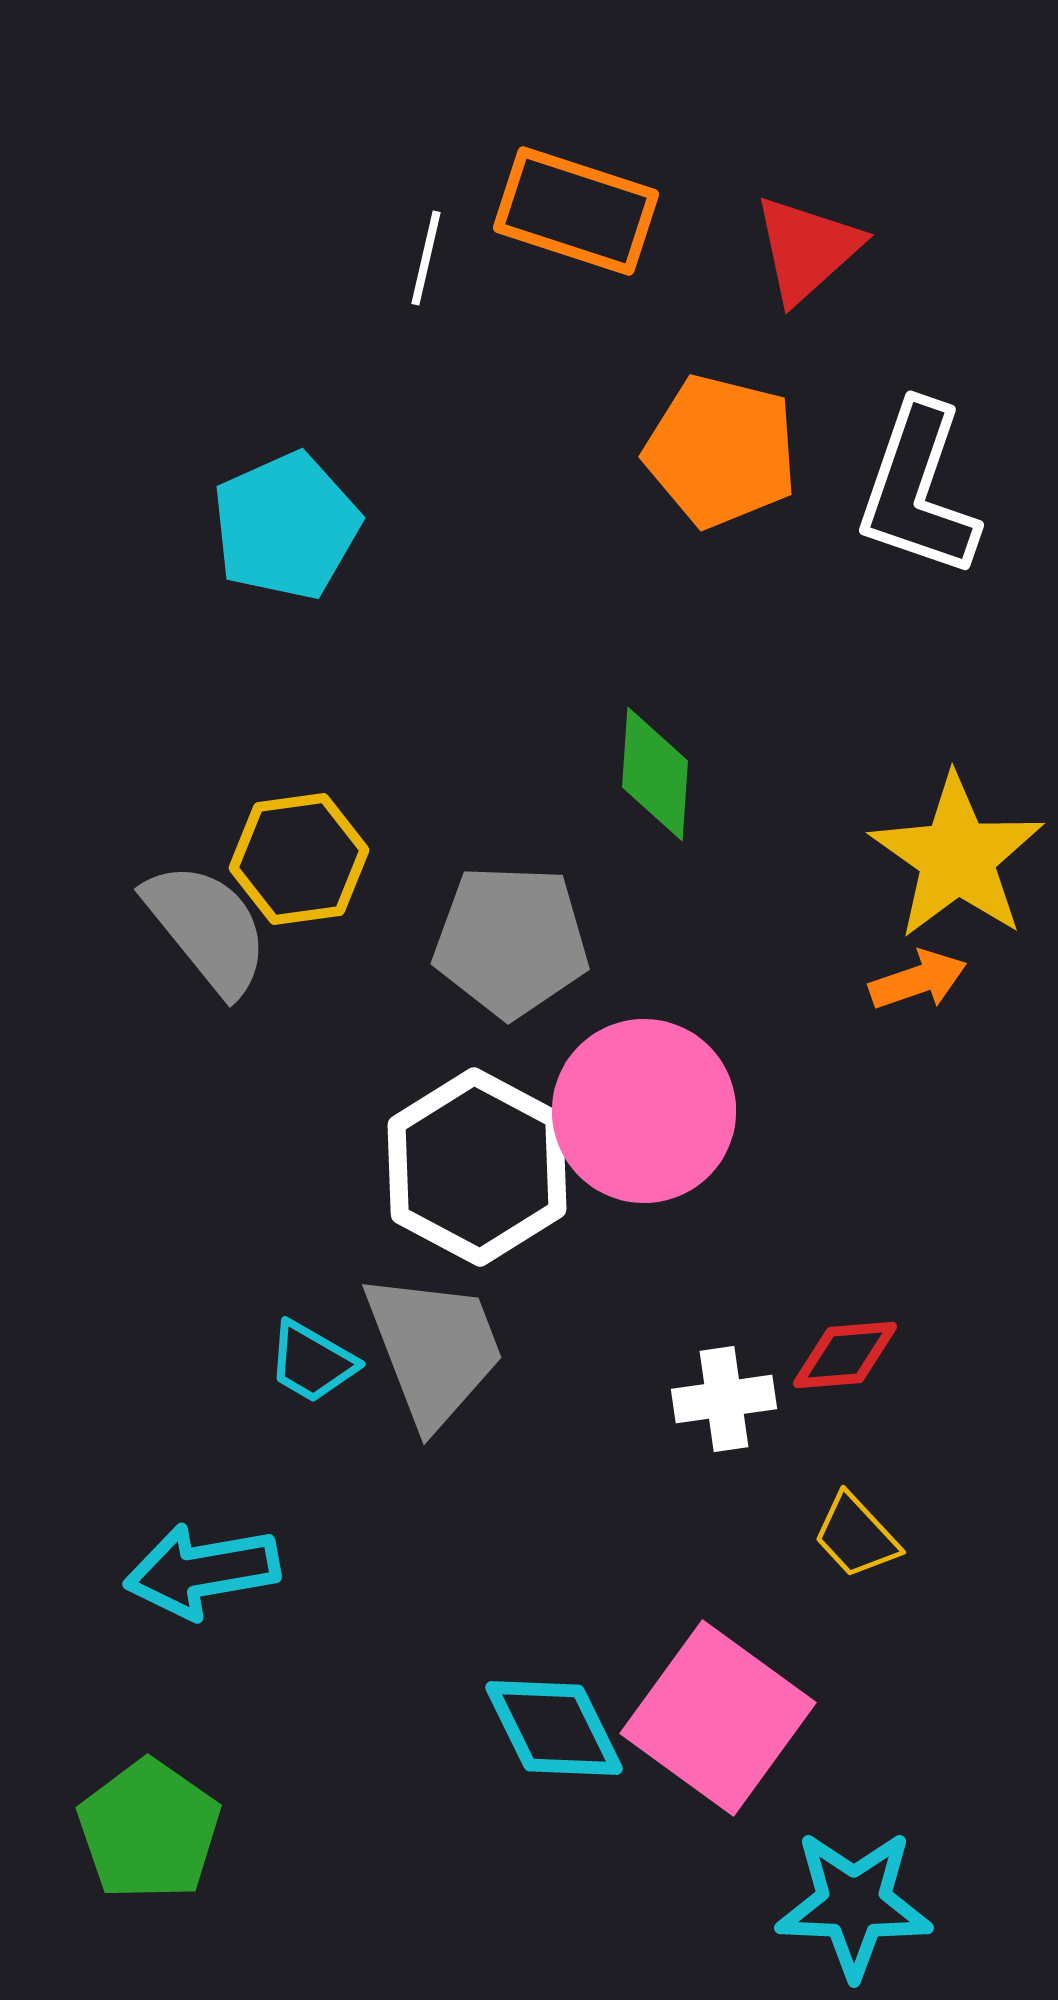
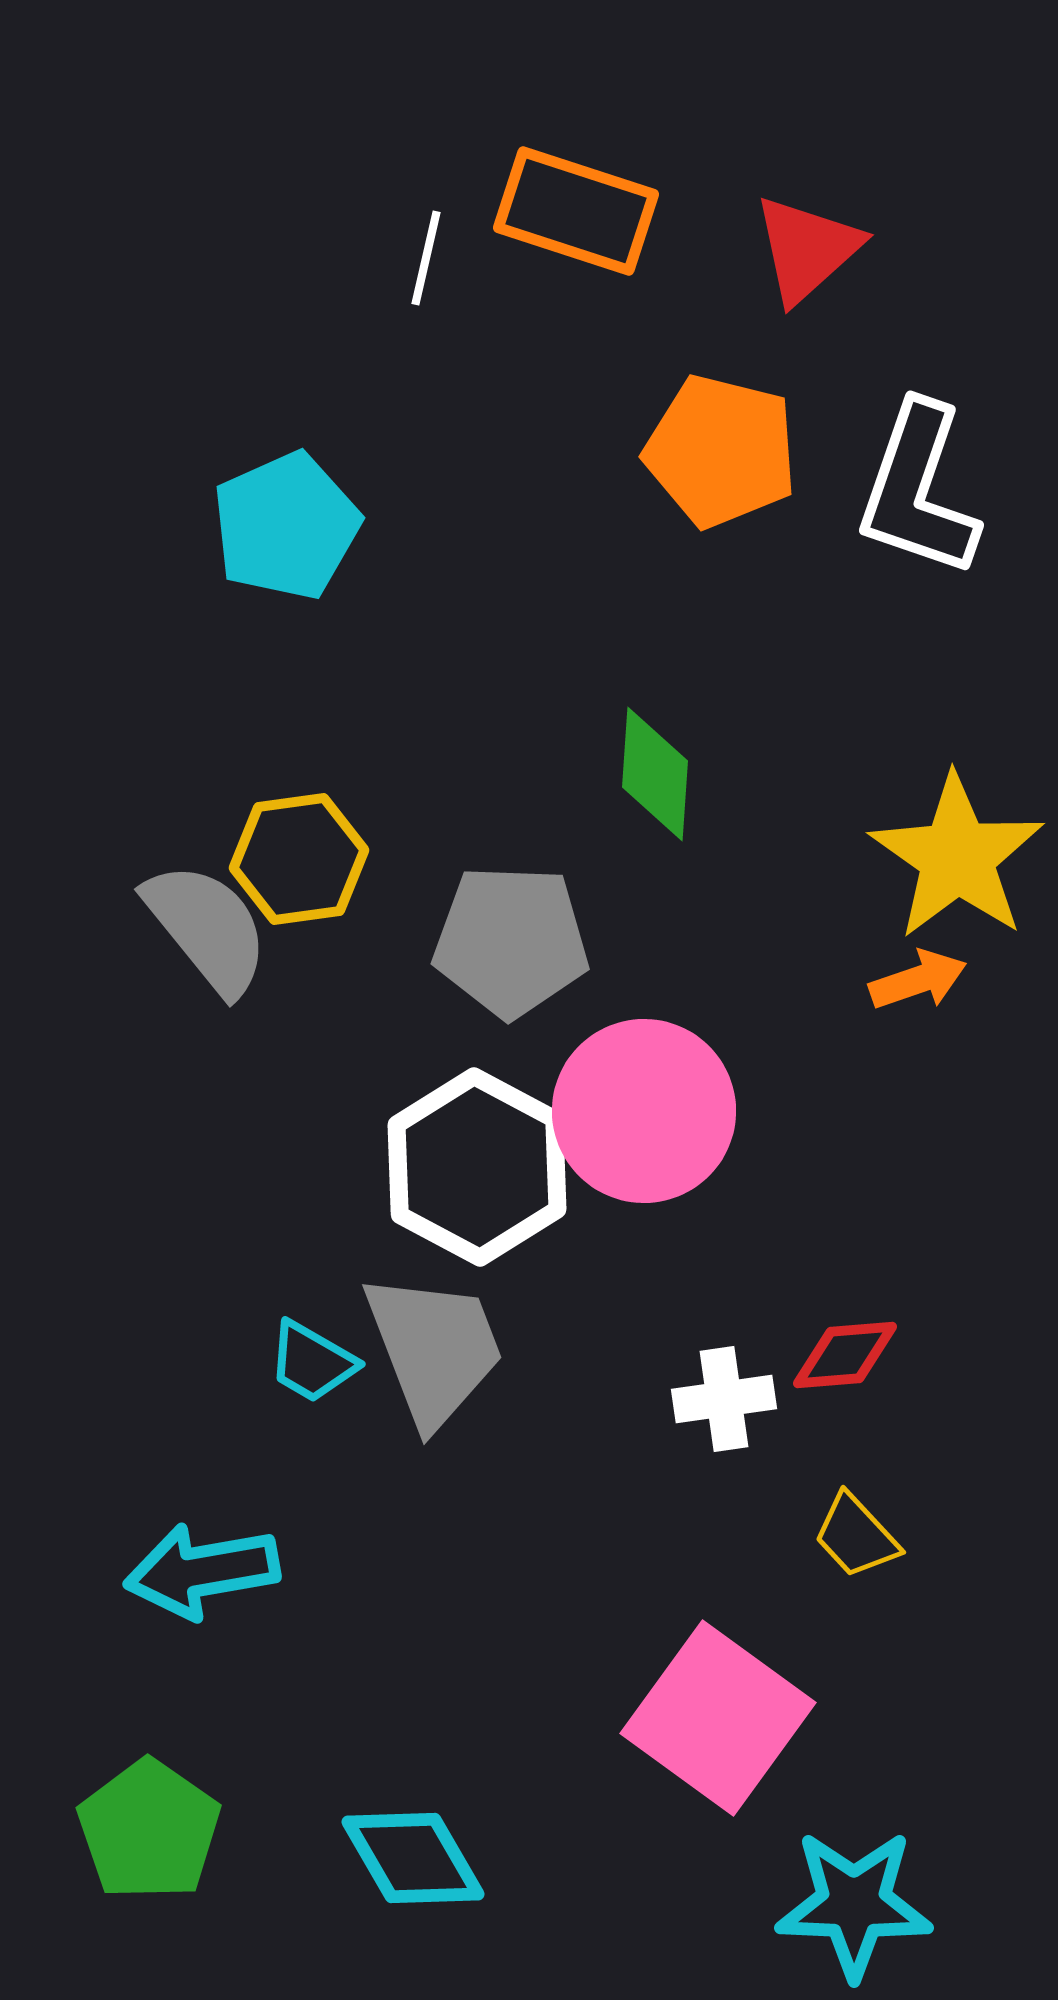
cyan diamond: moved 141 px left, 130 px down; rotated 4 degrees counterclockwise
